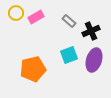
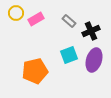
pink rectangle: moved 2 px down
orange pentagon: moved 2 px right, 2 px down
